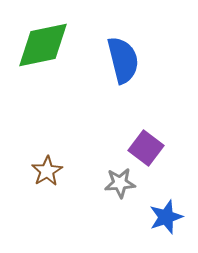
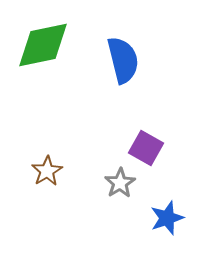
purple square: rotated 8 degrees counterclockwise
gray star: rotated 28 degrees counterclockwise
blue star: moved 1 px right, 1 px down
